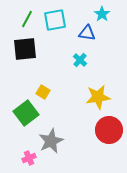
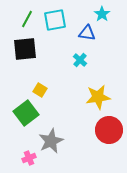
yellow square: moved 3 px left, 2 px up
